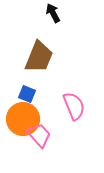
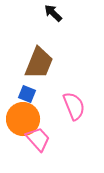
black arrow: rotated 18 degrees counterclockwise
brown trapezoid: moved 6 px down
pink trapezoid: moved 1 px left, 4 px down
